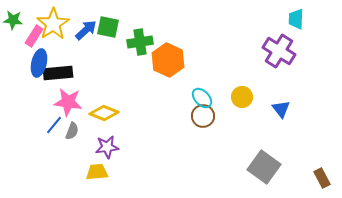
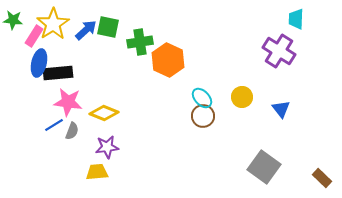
blue line: rotated 18 degrees clockwise
brown rectangle: rotated 18 degrees counterclockwise
